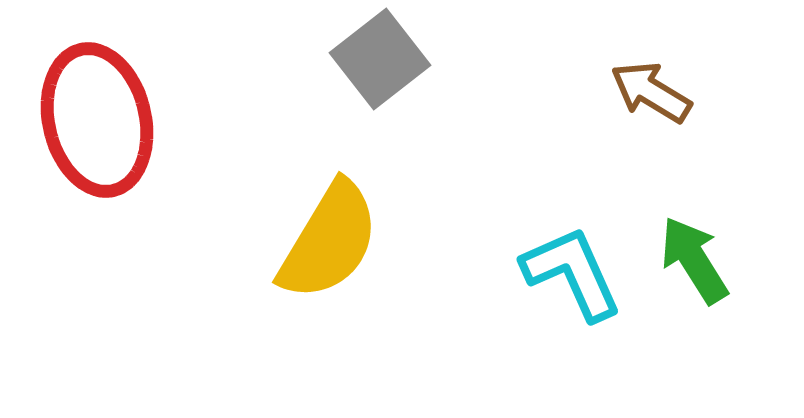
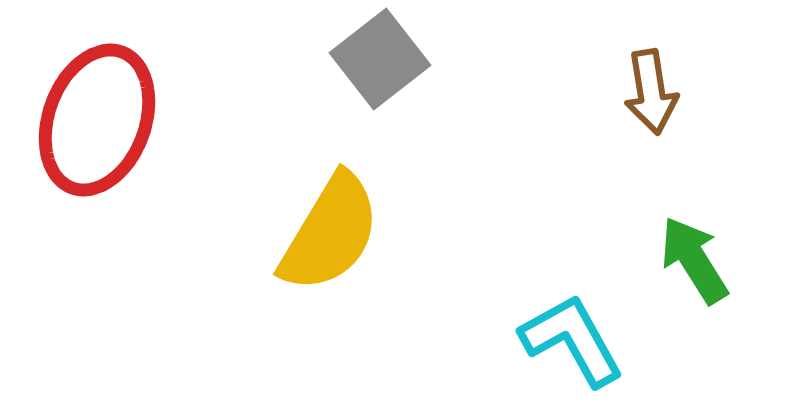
brown arrow: rotated 130 degrees counterclockwise
red ellipse: rotated 33 degrees clockwise
yellow semicircle: moved 1 px right, 8 px up
cyan L-shape: moved 67 px down; rotated 5 degrees counterclockwise
